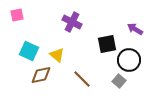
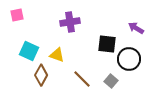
purple cross: moved 2 px left; rotated 36 degrees counterclockwise
purple arrow: moved 1 px right, 1 px up
black square: rotated 18 degrees clockwise
yellow triangle: rotated 21 degrees counterclockwise
black circle: moved 1 px up
brown diamond: rotated 50 degrees counterclockwise
gray square: moved 8 px left
